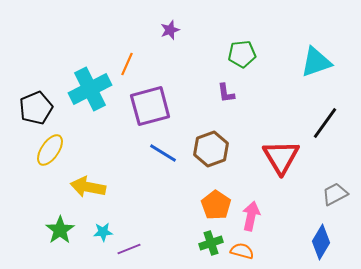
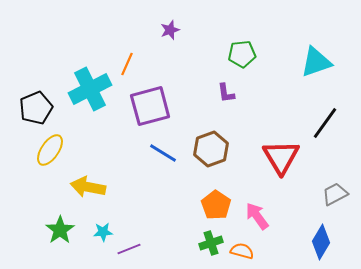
pink arrow: moved 6 px right; rotated 48 degrees counterclockwise
